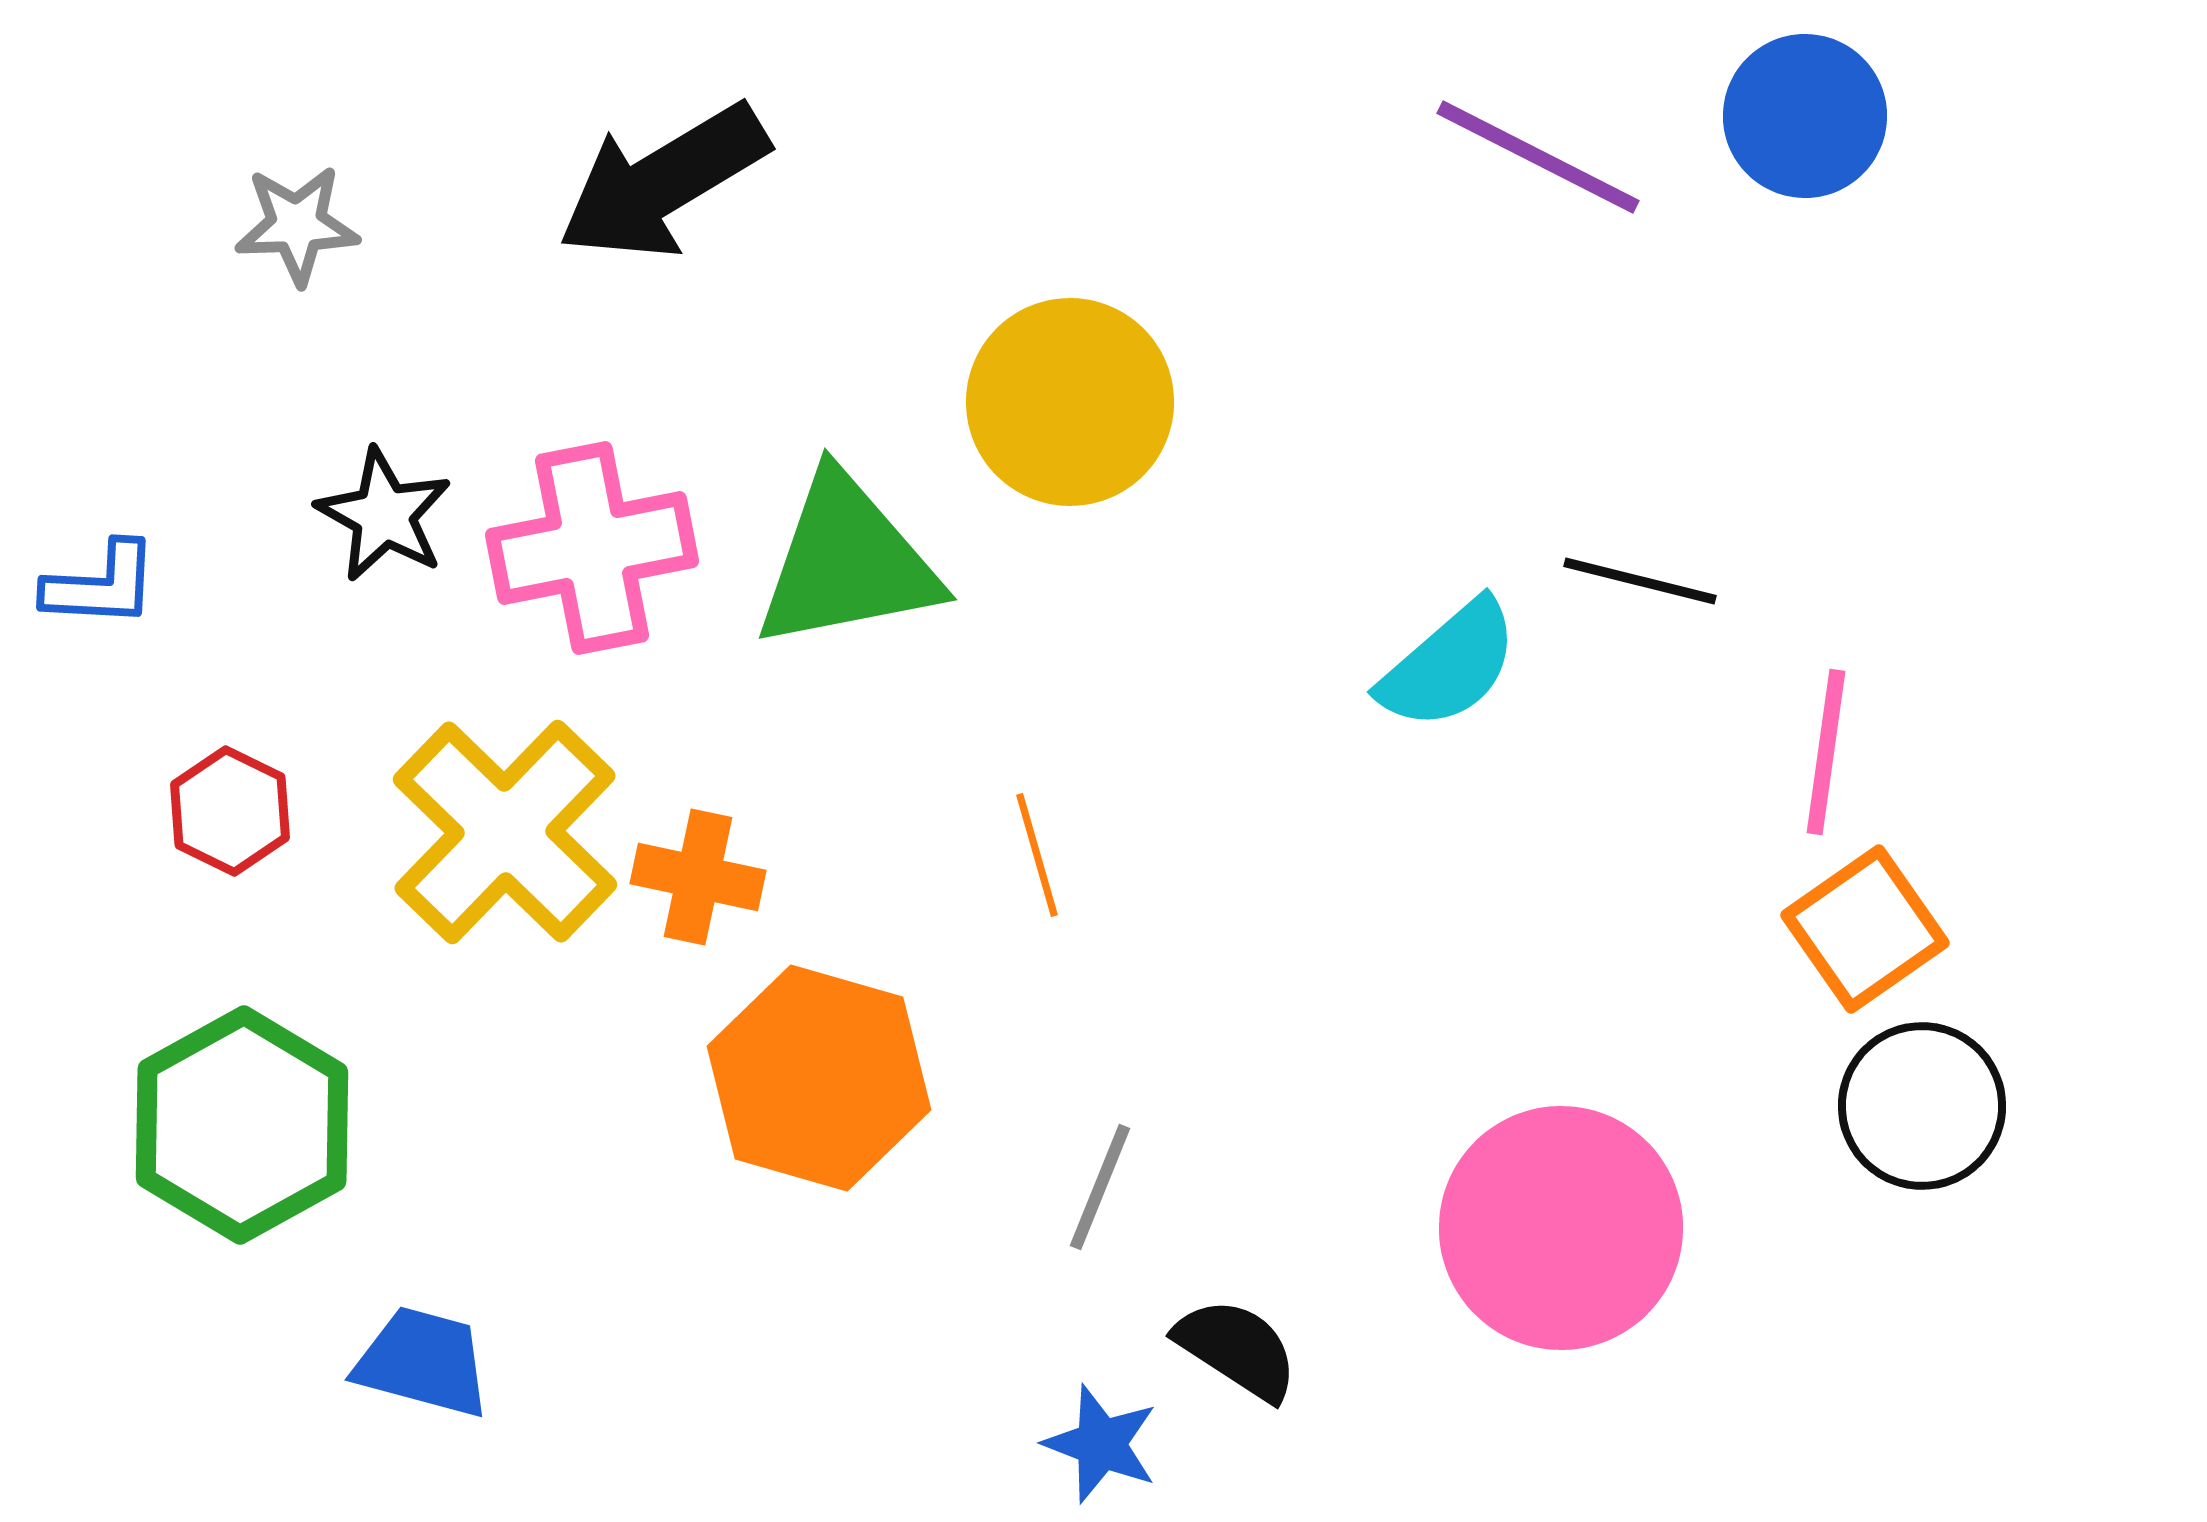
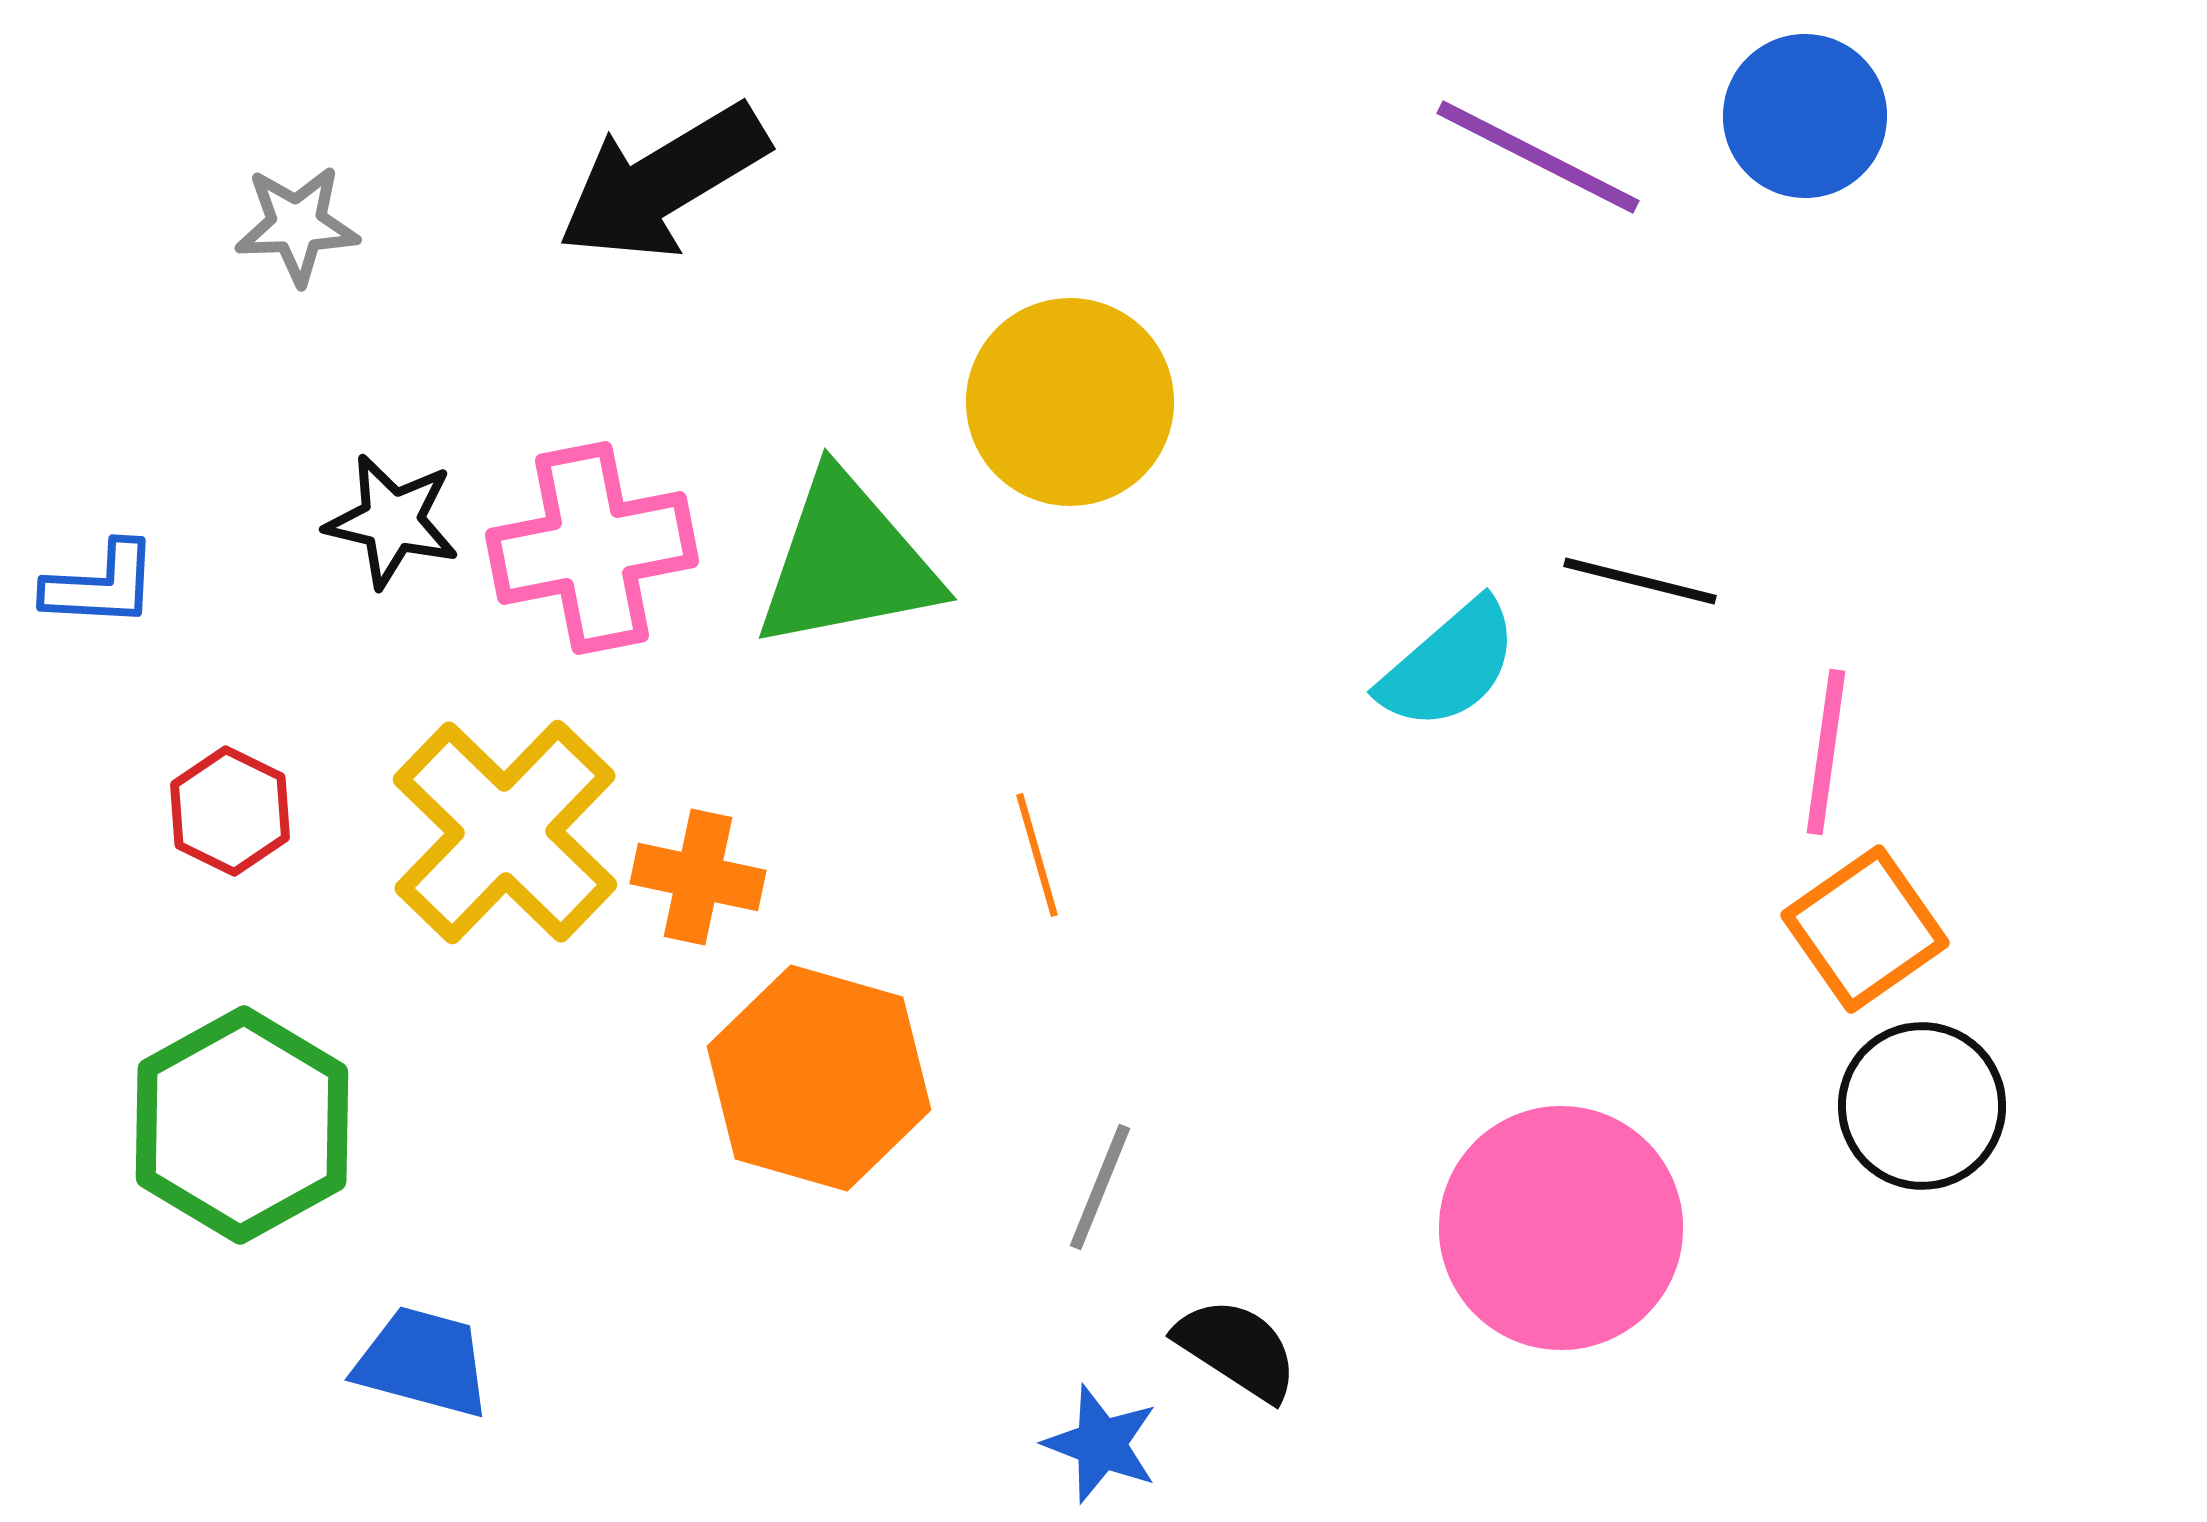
black star: moved 8 px right, 6 px down; rotated 16 degrees counterclockwise
